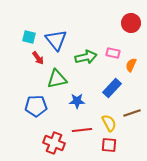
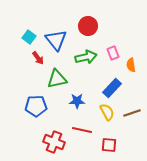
red circle: moved 43 px left, 3 px down
cyan square: rotated 24 degrees clockwise
pink rectangle: rotated 56 degrees clockwise
orange semicircle: rotated 32 degrees counterclockwise
yellow semicircle: moved 2 px left, 11 px up
red line: rotated 18 degrees clockwise
red cross: moved 1 px up
